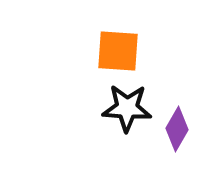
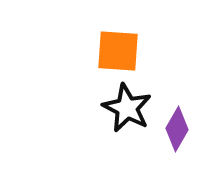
black star: rotated 24 degrees clockwise
